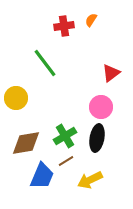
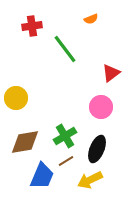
orange semicircle: moved 1 px up; rotated 144 degrees counterclockwise
red cross: moved 32 px left
green line: moved 20 px right, 14 px up
black ellipse: moved 11 px down; rotated 12 degrees clockwise
brown diamond: moved 1 px left, 1 px up
